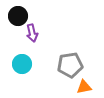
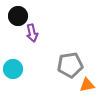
cyan circle: moved 9 px left, 5 px down
orange triangle: moved 3 px right, 2 px up
